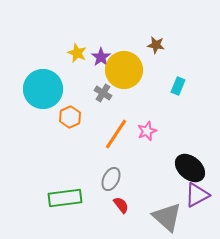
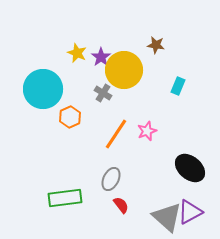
purple triangle: moved 7 px left, 17 px down
